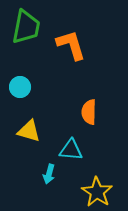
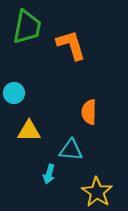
green trapezoid: moved 1 px right
cyan circle: moved 6 px left, 6 px down
yellow triangle: rotated 15 degrees counterclockwise
